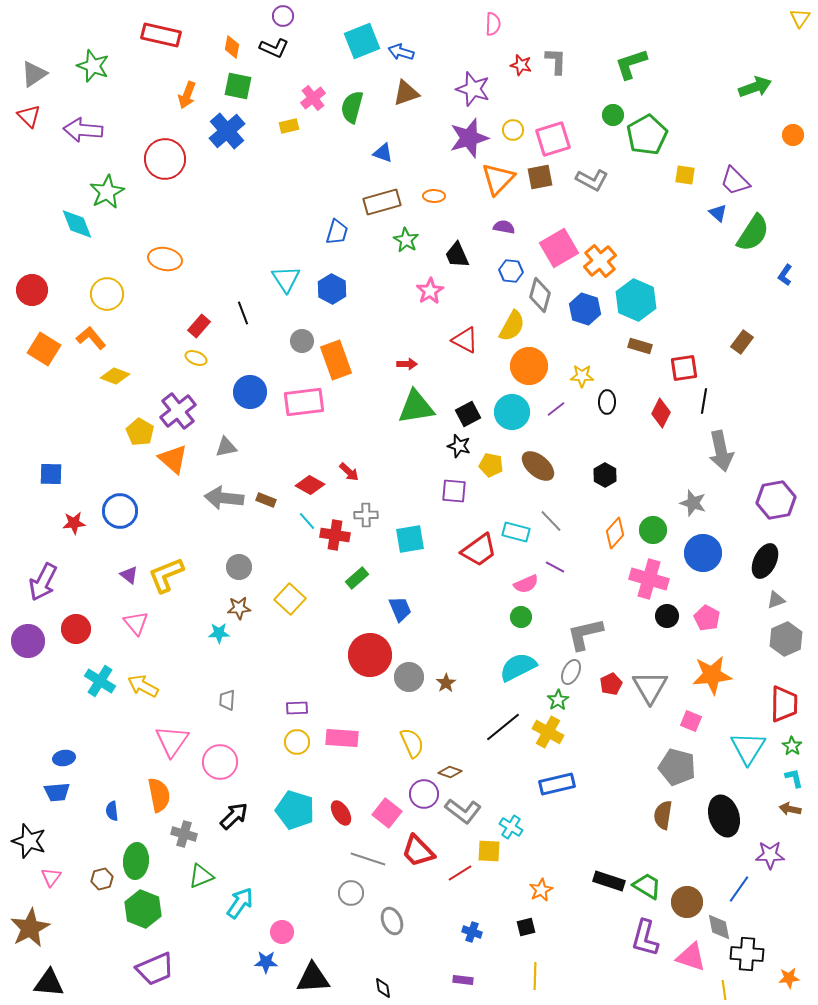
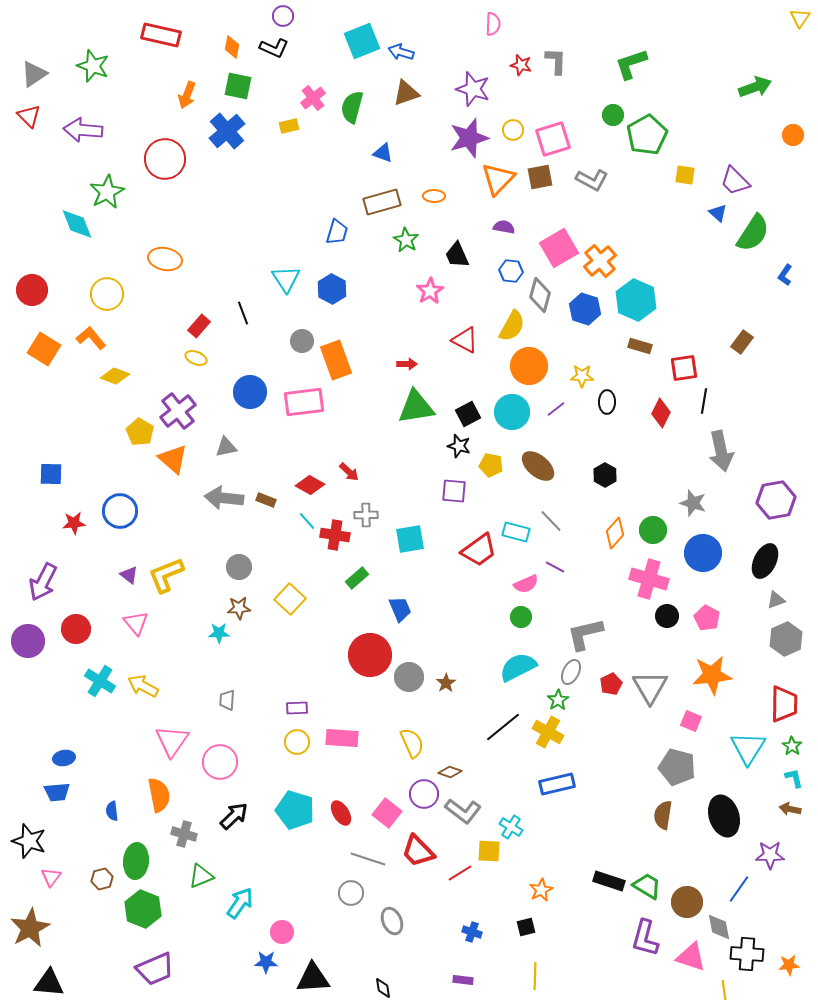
orange star at (789, 978): moved 13 px up
